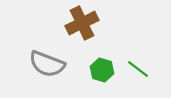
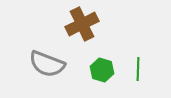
brown cross: moved 1 px down
green line: rotated 55 degrees clockwise
